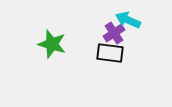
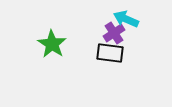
cyan arrow: moved 2 px left, 1 px up
green star: rotated 16 degrees clockwise
